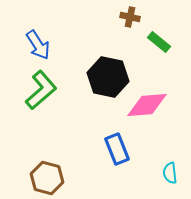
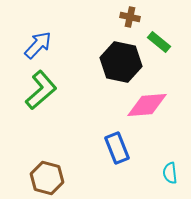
blue arrow: rotated 104 degrees counterclockwise
black hexagon: moved 13 px right, 15 px up
blue rectangle: moved 1 px up
